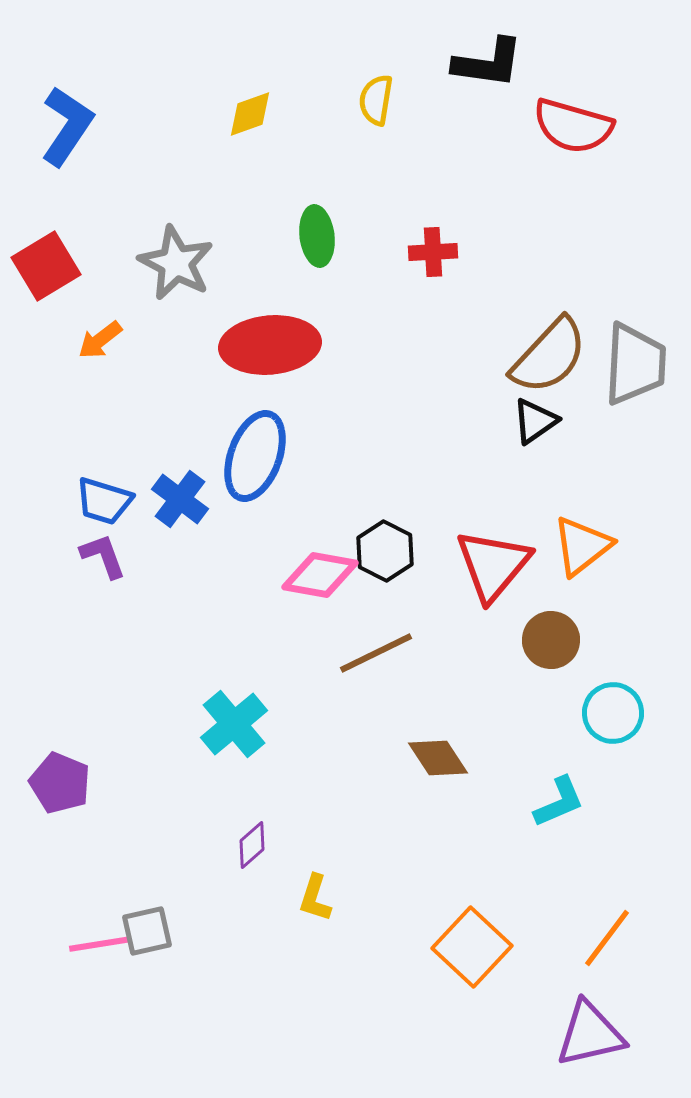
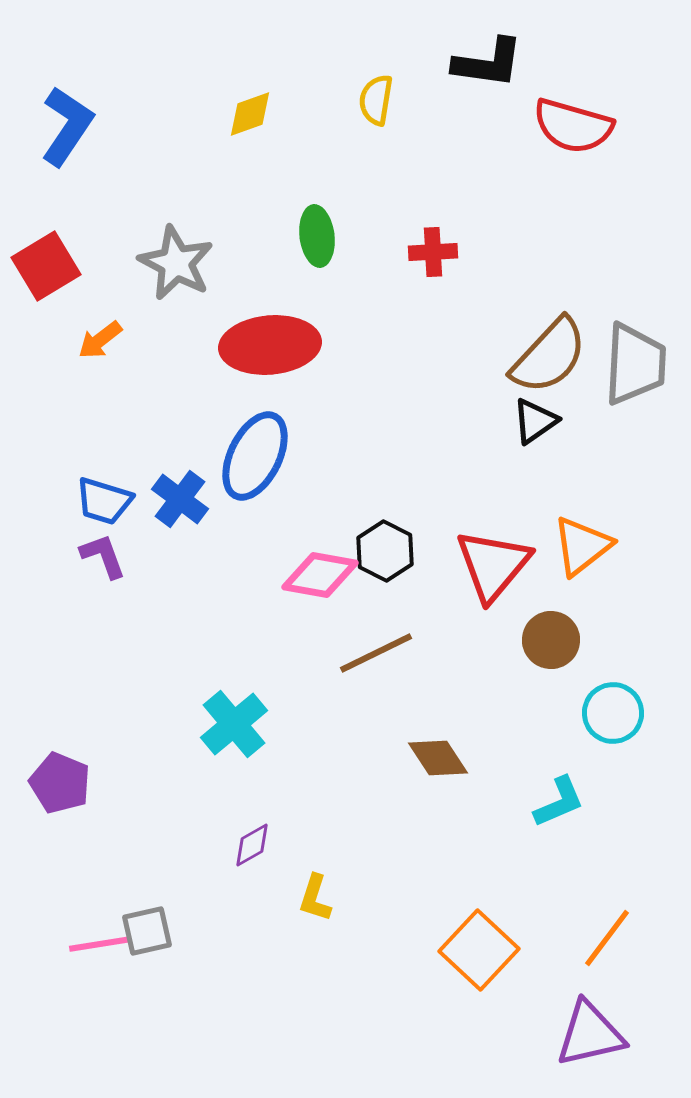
blue ellipse: rotated 6 degrees clockwise
purple diamond: rotated 12 degrees clockwise
orange square: moved 7 px right, 3 px down
